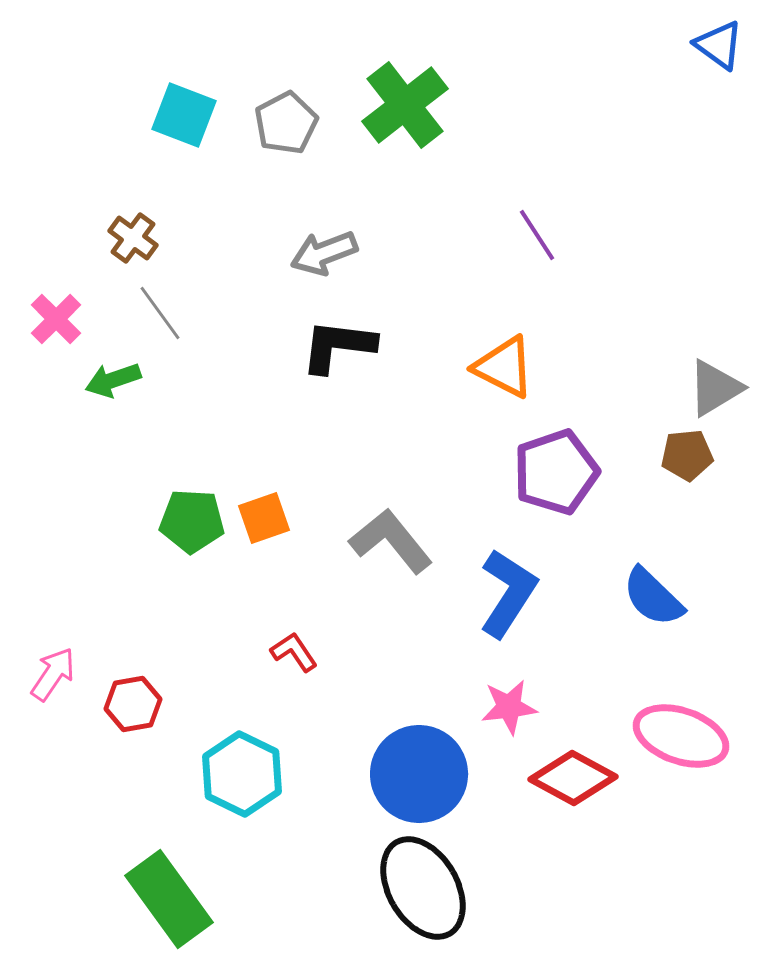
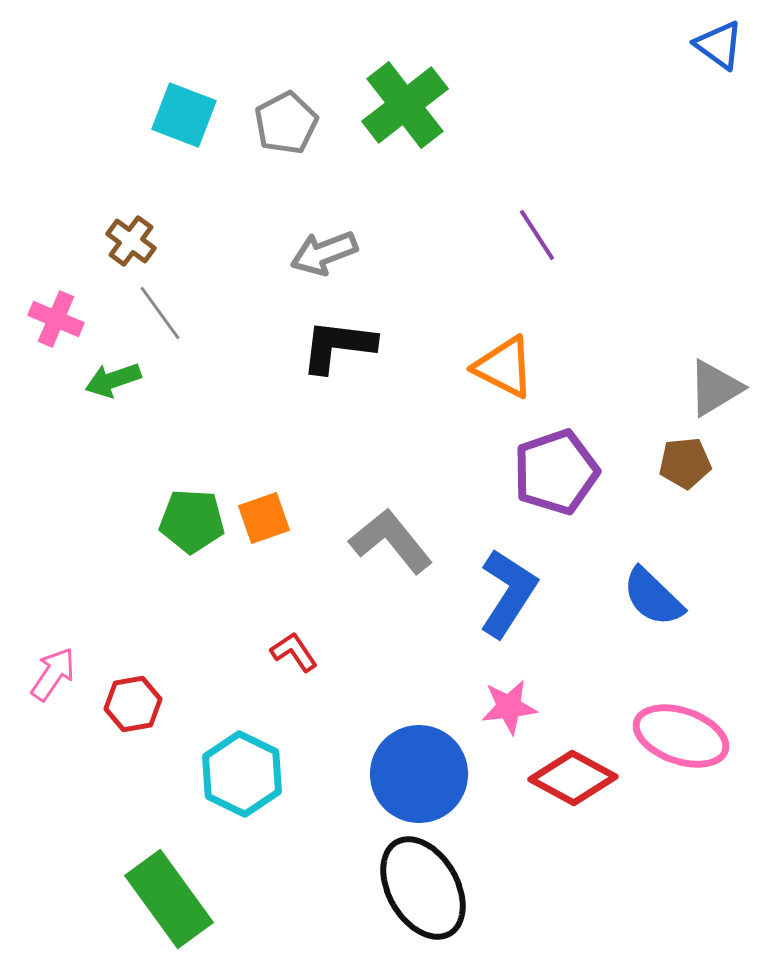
brown cross: moved 2 px left, 3 px down
pink cross: rotated 22 degrees counterclockwise
brown pentagon: moved 2 px left, 8 px down
